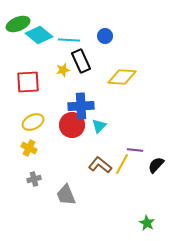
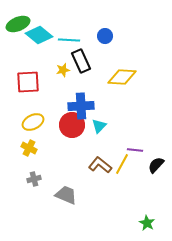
gray trapezoid: rotated 135 degrees clockwise
